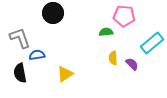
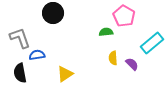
pink pentagon: rotated 25 degrees clockwise
